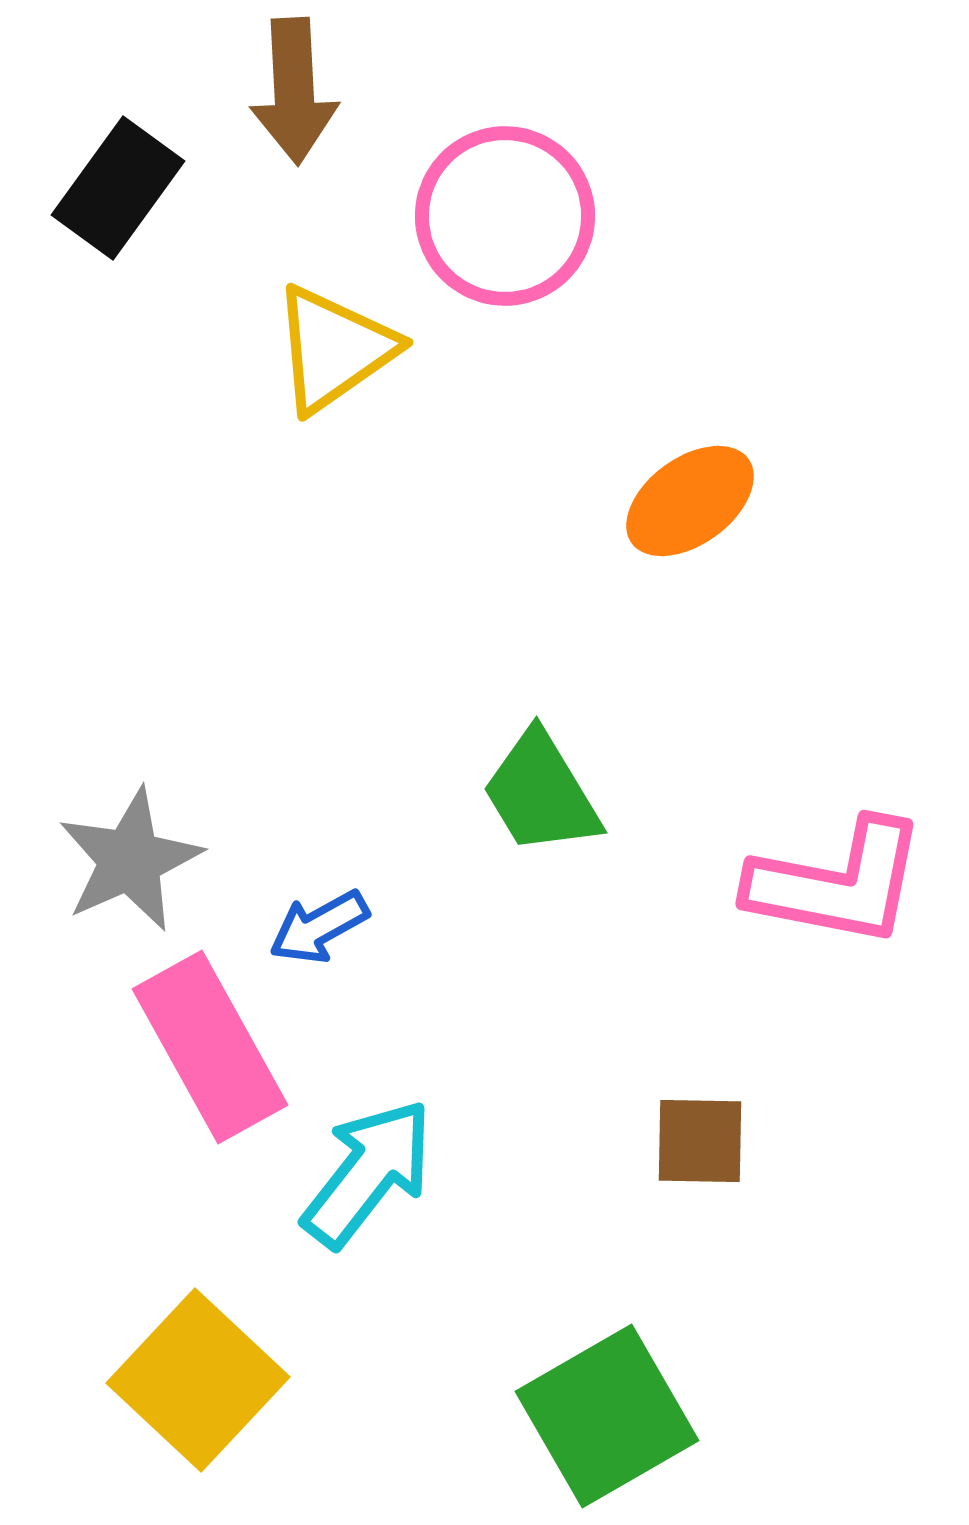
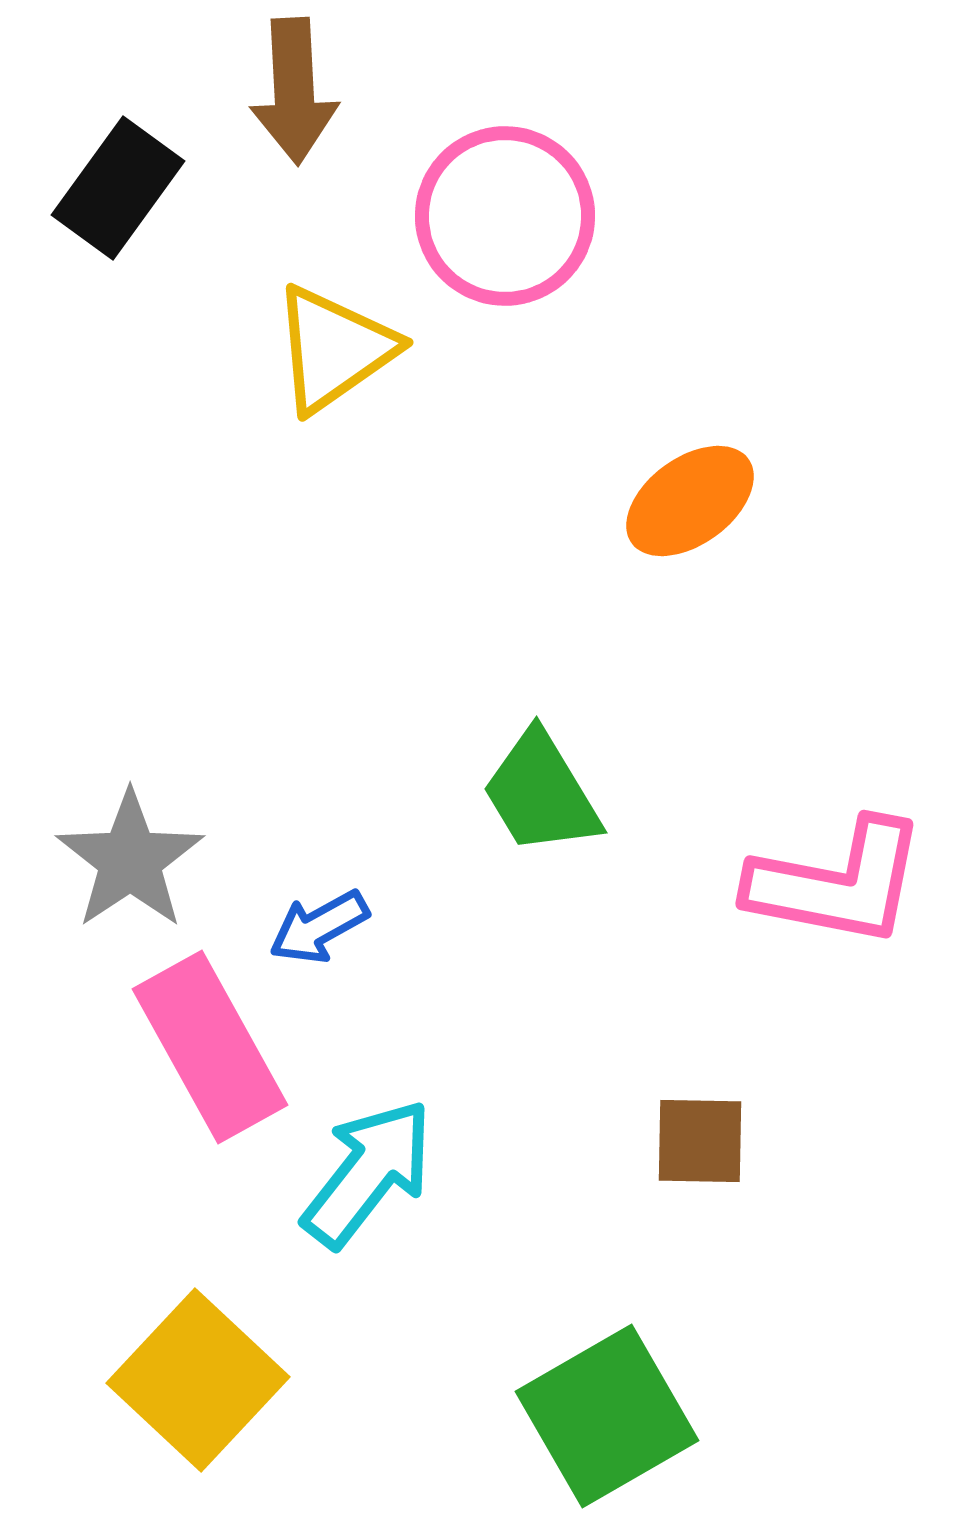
gray star: rotated 10 degrees counterclockwise
